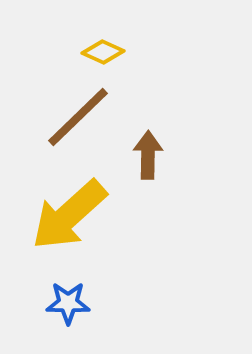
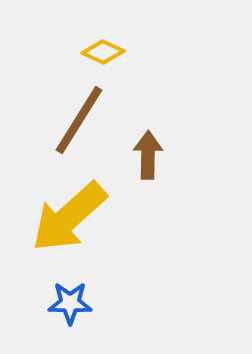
brown line: moved 1 px right, 3 px down; rotated 14 degrees counterclockwise
yellow arrow: moved 2 px down
blue star: moved 2 px right
